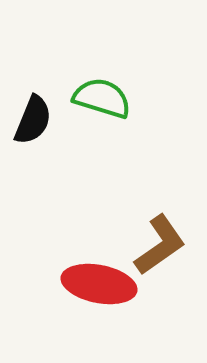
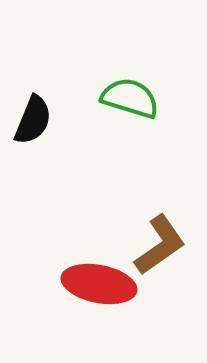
green semicircle: moved 28 px right
